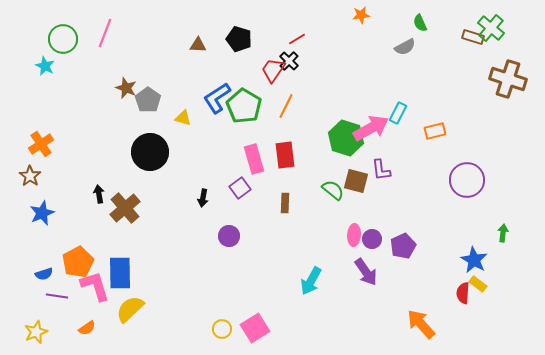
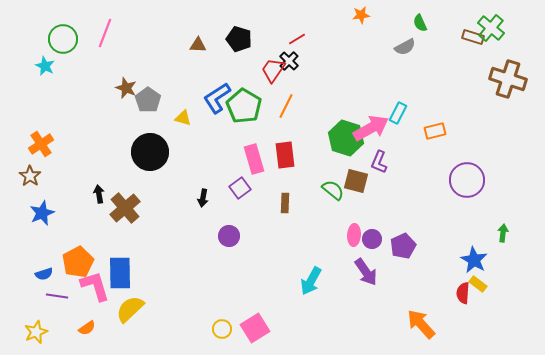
purple L-shape at (381, 170): moved 2 px left, 8 px up; rotated 30 degrees clockwise
